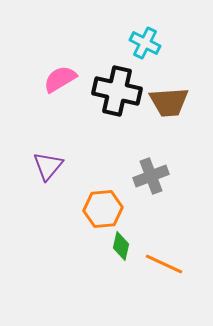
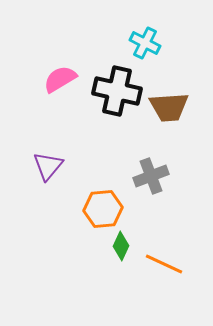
brown trapezoid: moved 5 px down
green diamond: rotated 12 degrees clockwise
